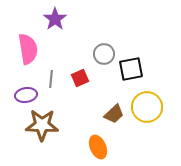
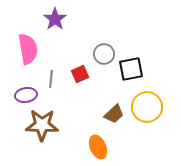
red square: moved 4 px up
